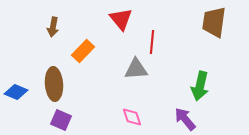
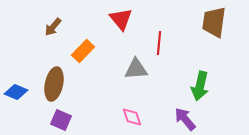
brown arrow: rotated 30 degrees clockwise
red line: moved 7 px right, 1 px down
brown ellipse: rotated 16 degrees clockwise
